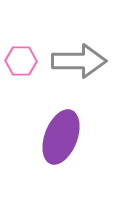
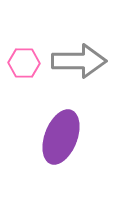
pink hexagon: moved 3 px right, 2 px down
